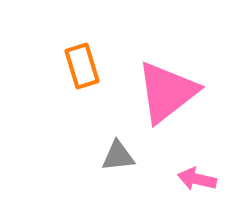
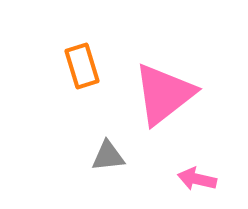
pink triangle: moved 3 px left, 2 px down
gray triangle: moved 10 px left
